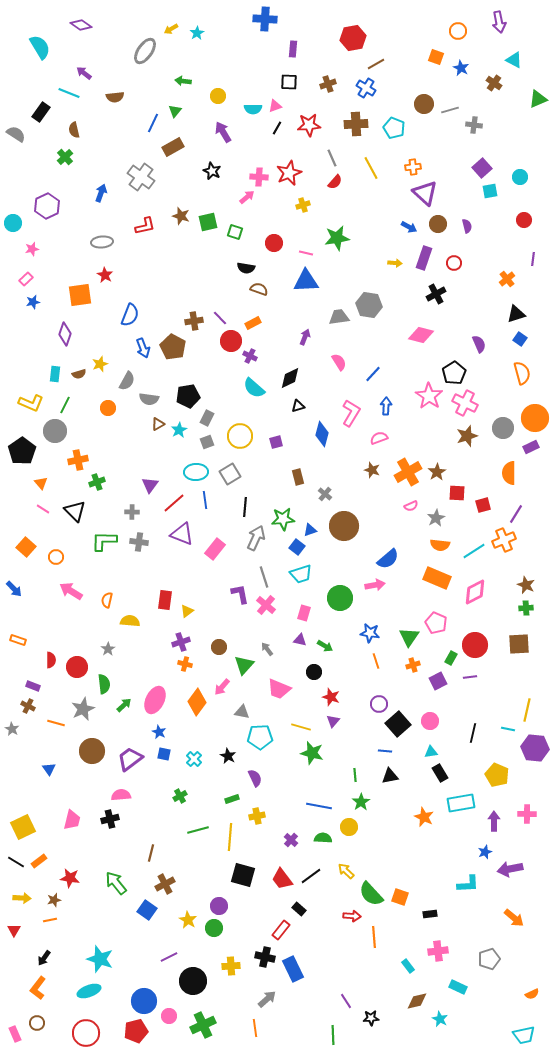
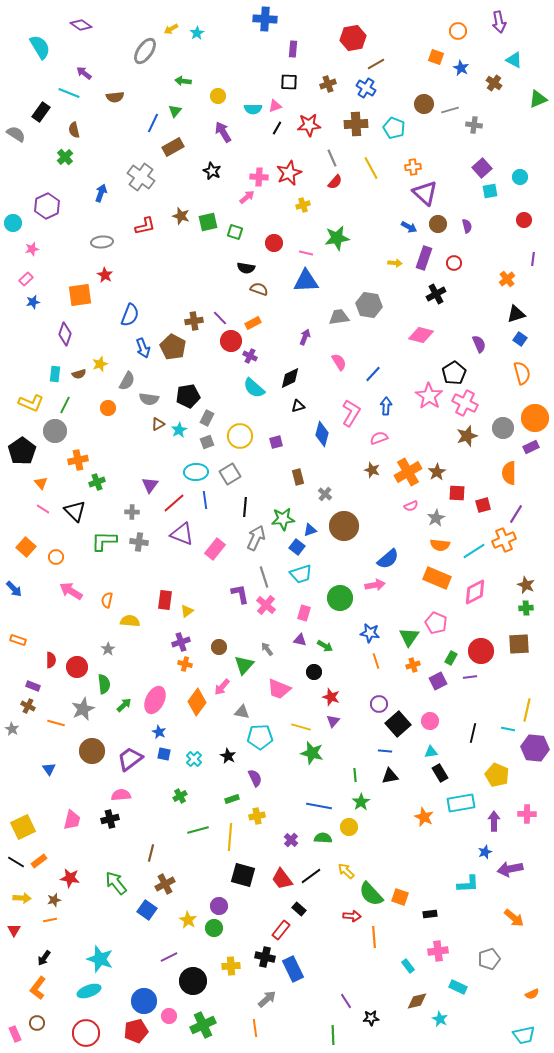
red circle at (475, 645): moved 6 px right, 6 px down
